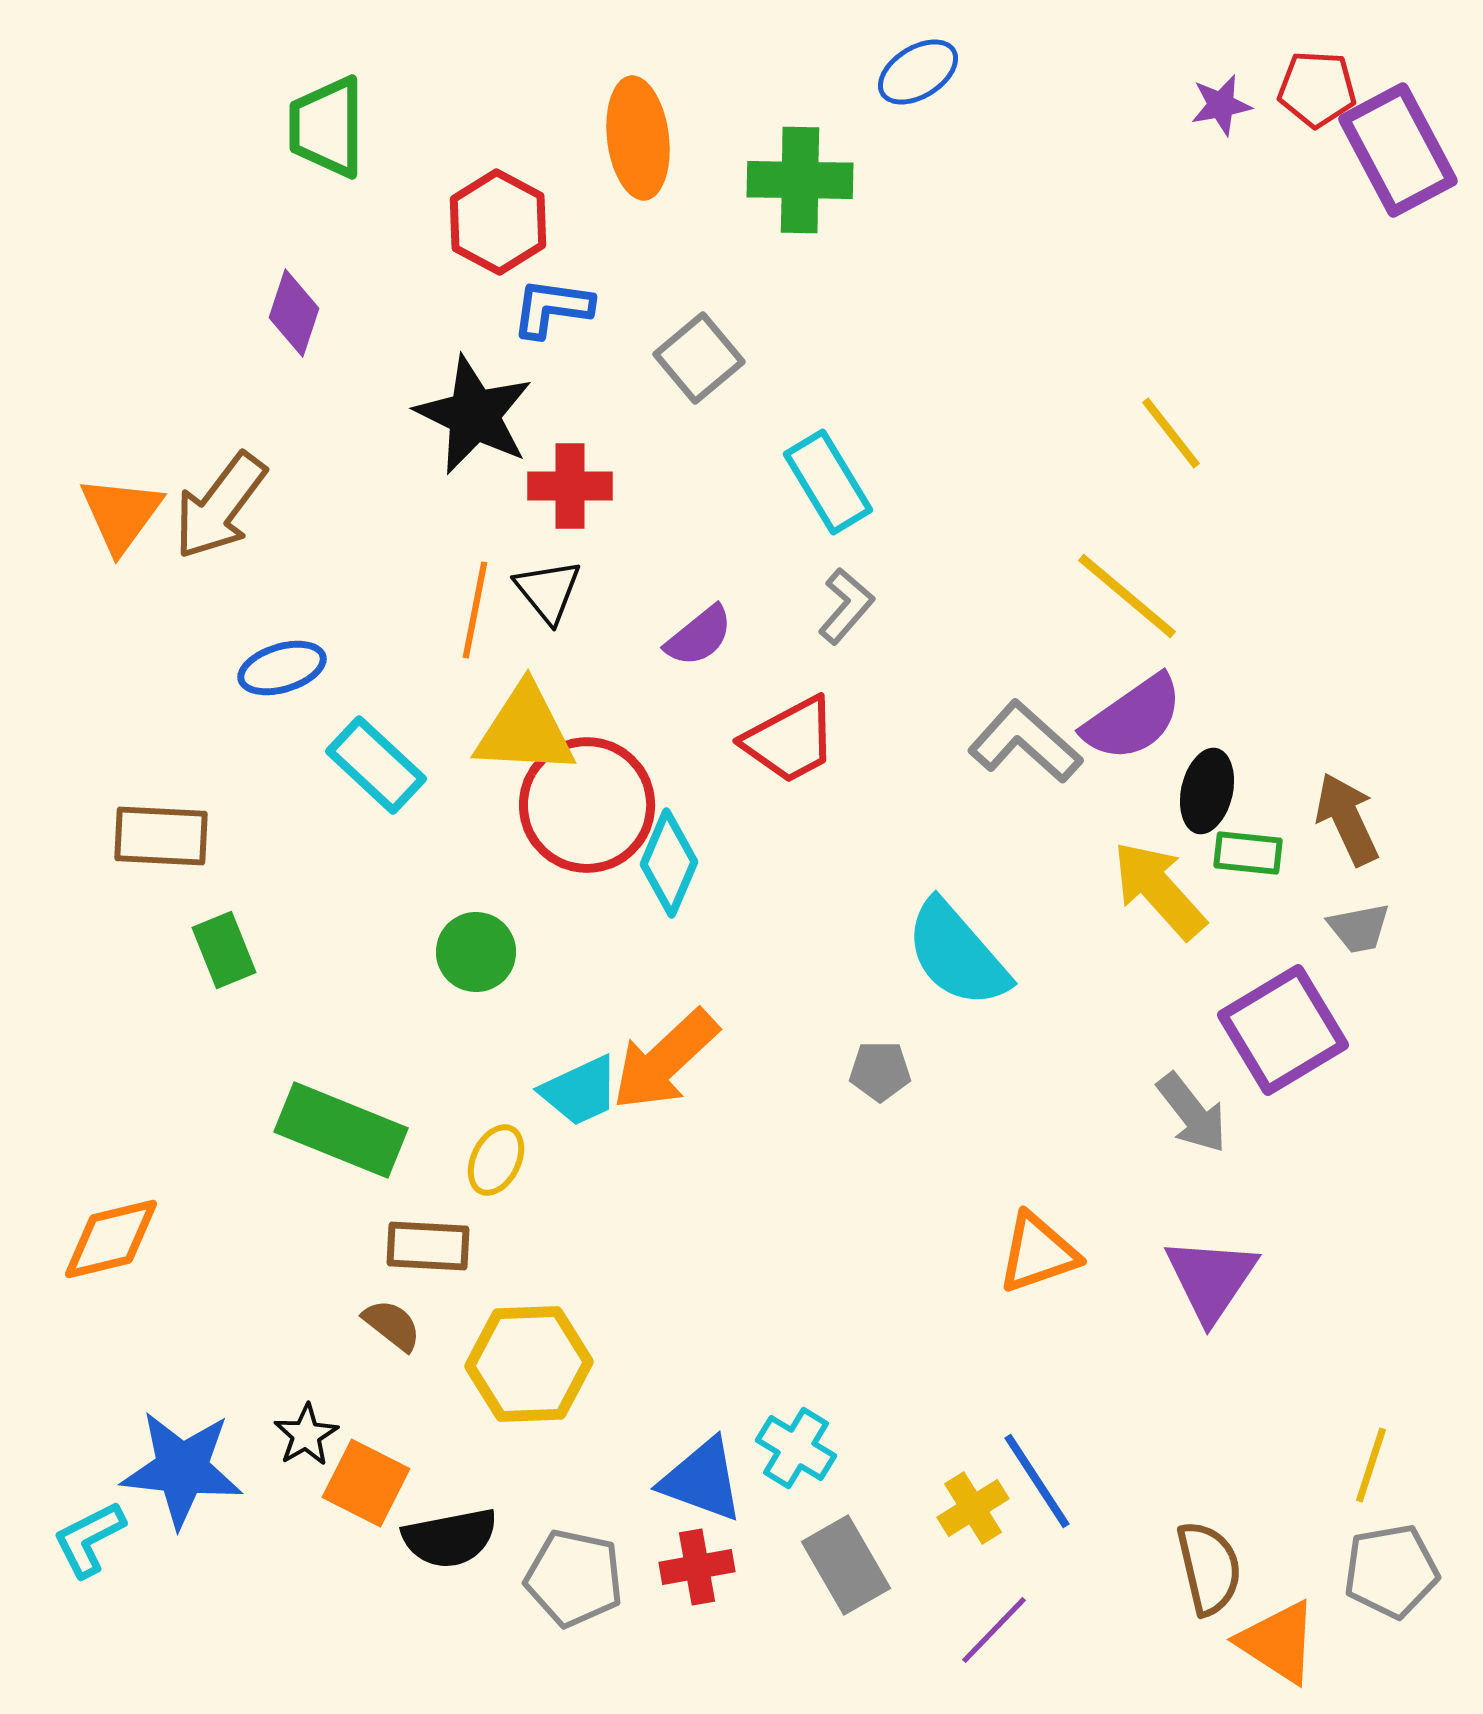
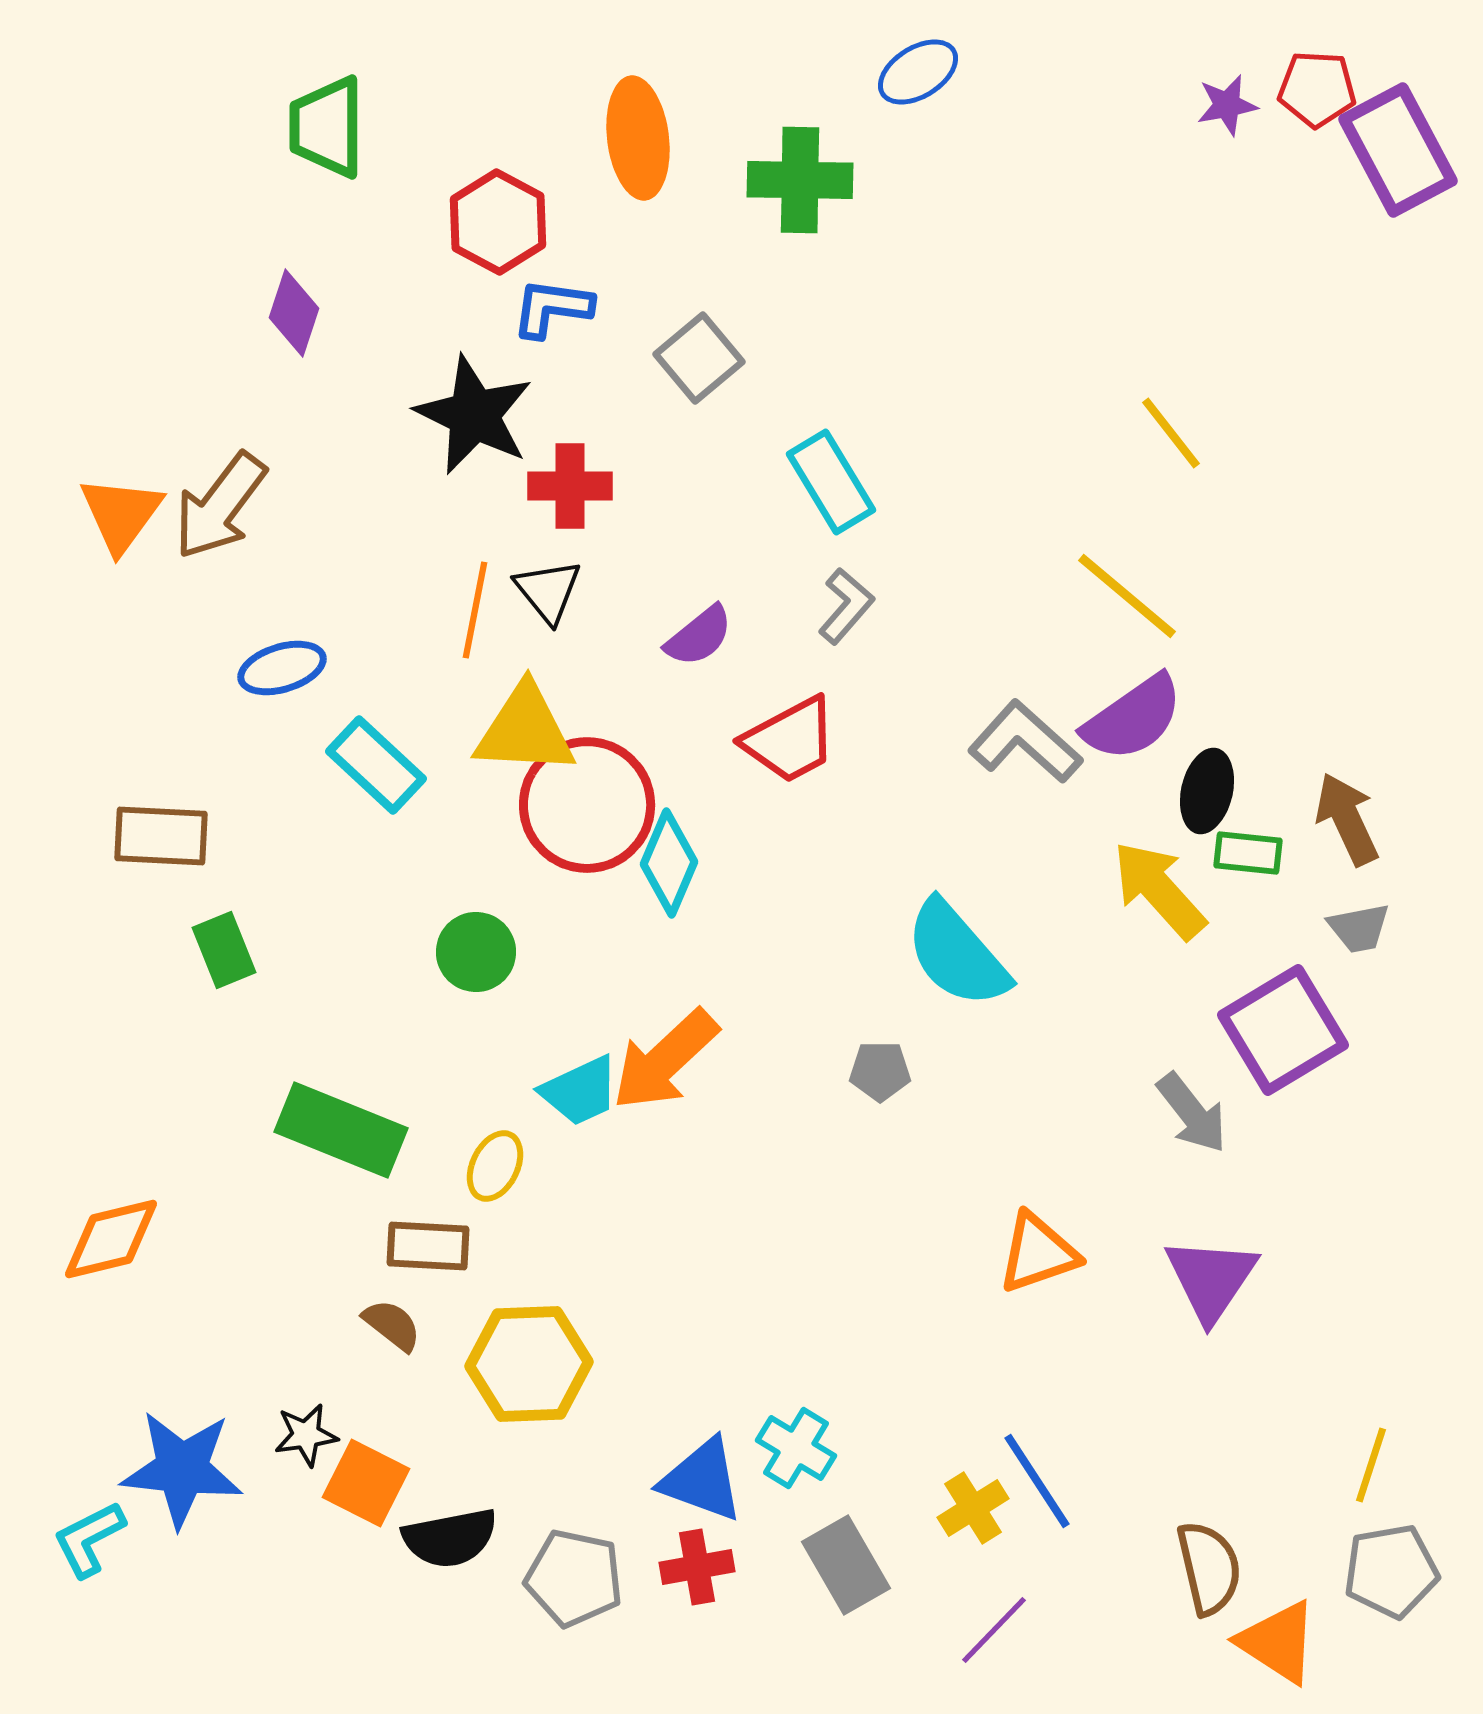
purple star at (1221, 105): moved 6 px right
cyan rectangle at (828, 482): moved 3 px right
yellow ellipse at (496, 1160): moved 1 px left, 6 px down
black star at (306, 1435): rotated 22 degrees clockwise
